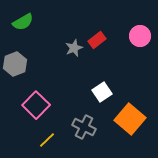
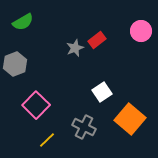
pink circle: moved 1 px right, 5 px up
gray star: moved 1 px right
